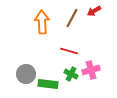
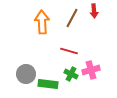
red arrow: rotated 64 degrees counterclockwise
